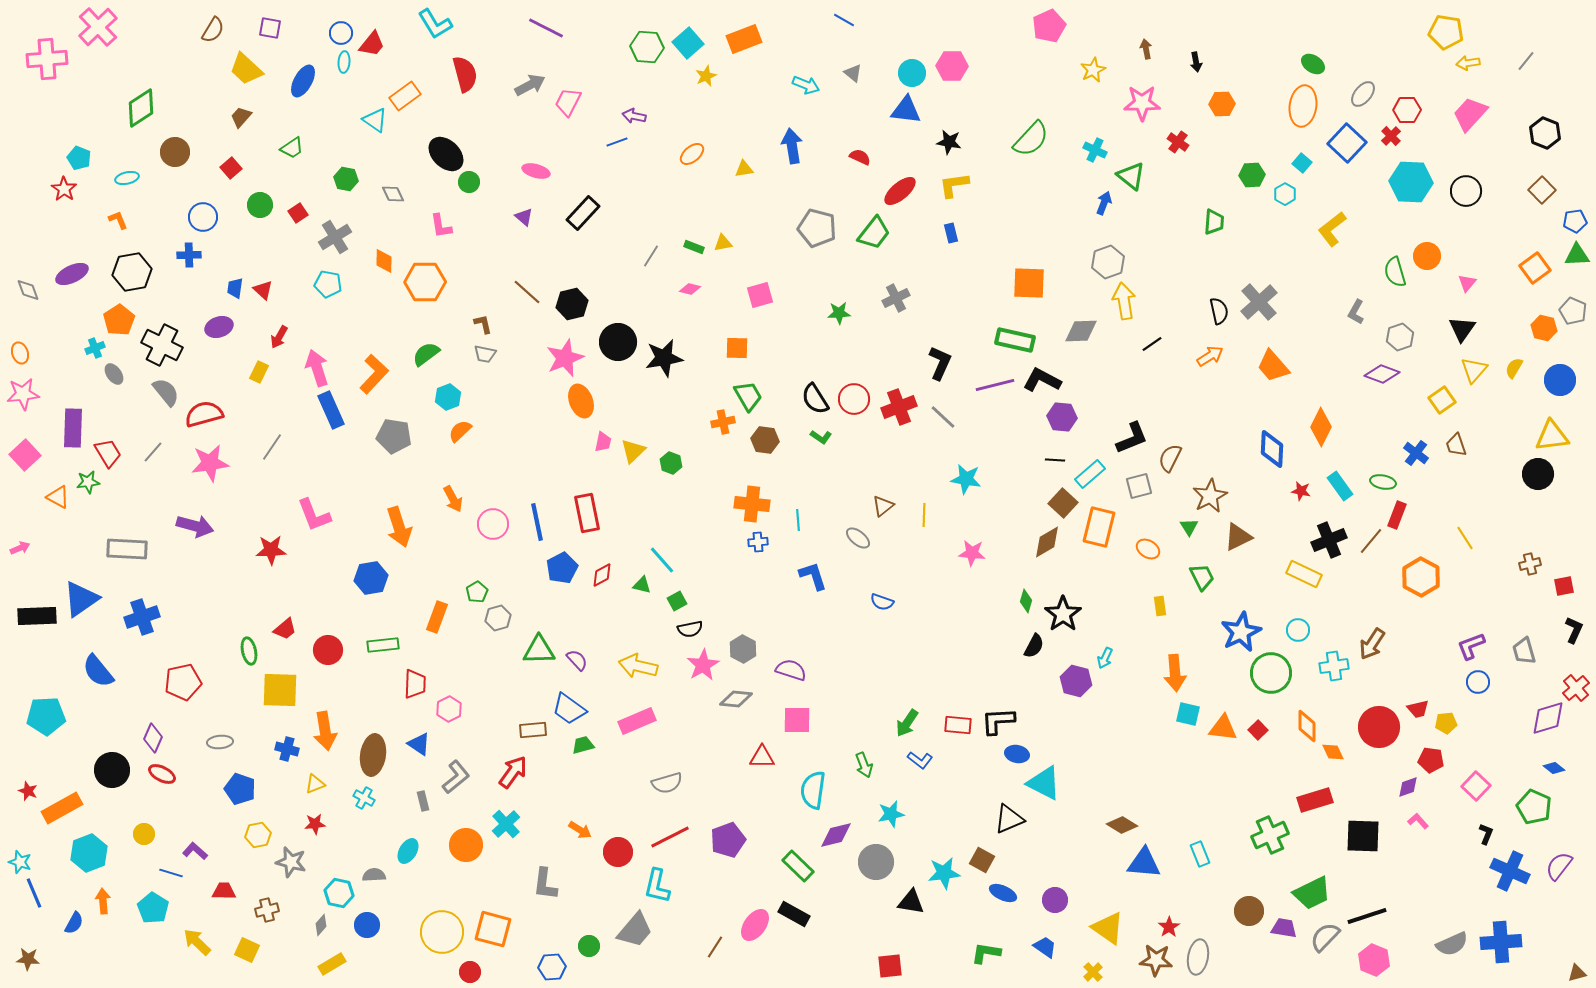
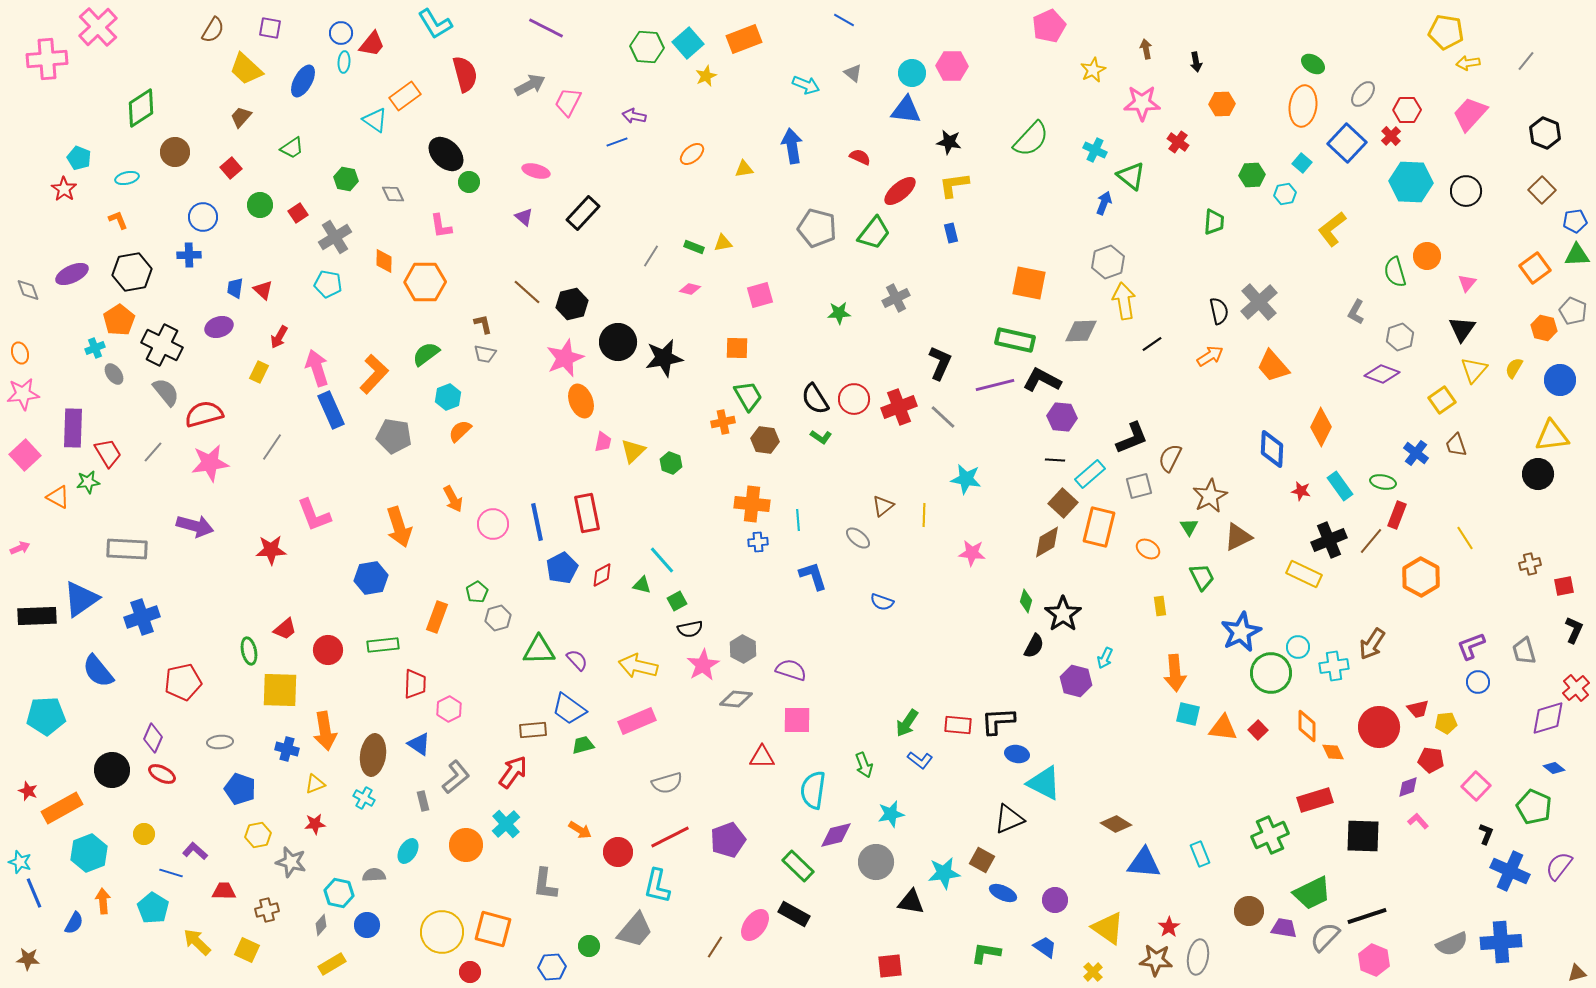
cyan hexagon at (1285, 194): rotated 20 degrees clockwise
orange square at (1029, 283): rotated 9 degrees clockwise
cyan circle at (1298, 630): moved 17 px down
brown diamond at (1122, 825): moved 6 px left, 1 px up
